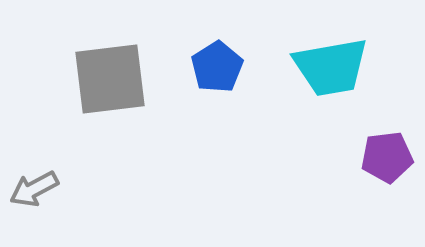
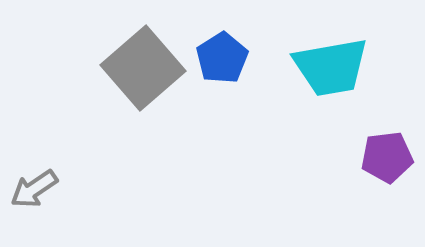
blue pentagon: moved 5 px right, 9 px up
gray square: moved 33 px right, 11 px up; rotated 34 degrees counterclockwise
gray arrow: rotated 6 degrees counterclockwise
